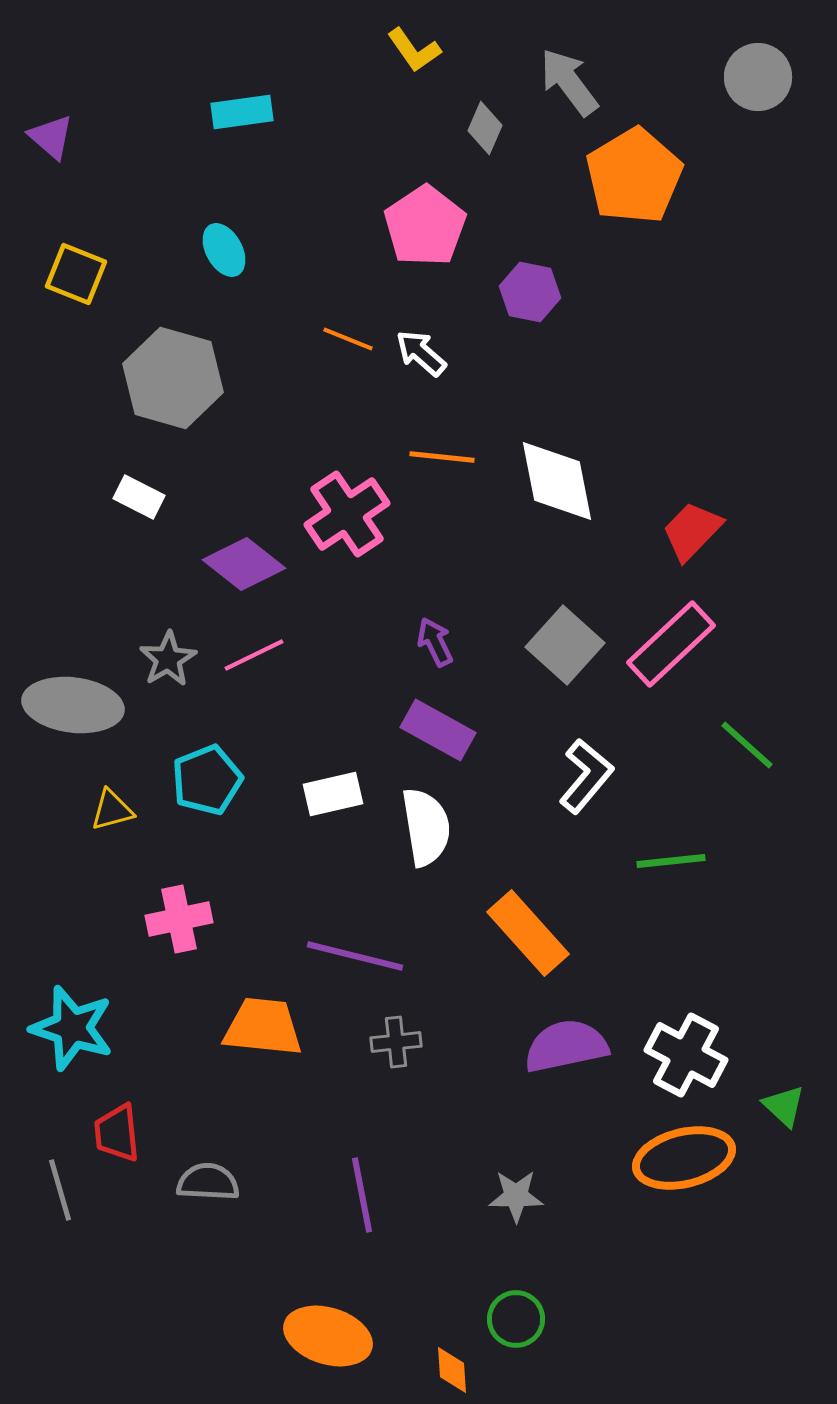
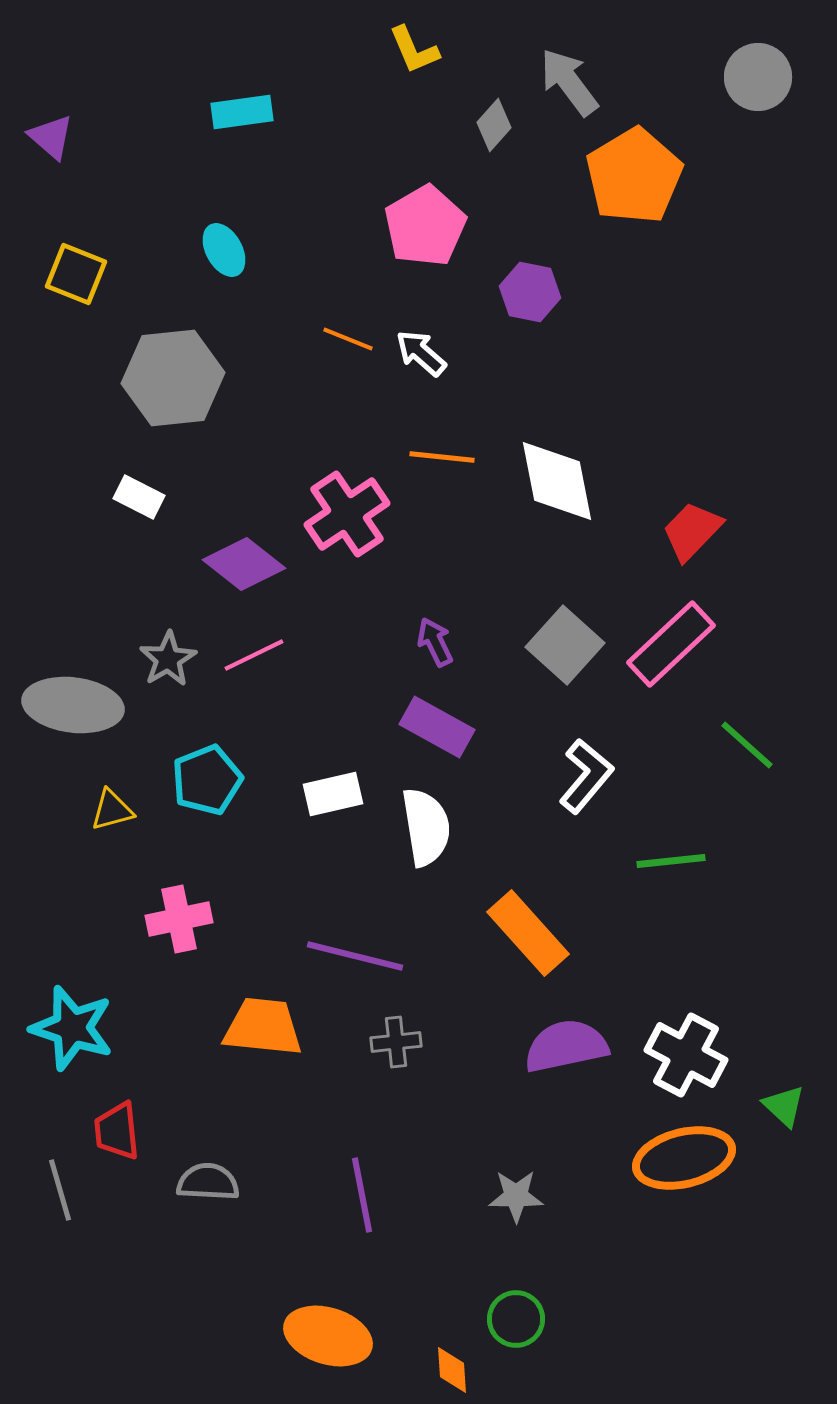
yellow L-shape at (414, 50): rotated 12 degrees clockwise
gray diamond at (485, 128): moved 9 px right, 3 px up; rotated 18 degrees clockwise
pink pentagon at (425, 226): rotated 4 degrees clockwise
gray hexagon at (173, 378): rotated 22 degrees counterclockwise
purple rectangle at (438, 730): moved 1 px left, 3 px up
red trapezoid at (117, 1133): moved 2 px up
